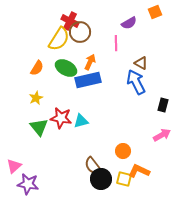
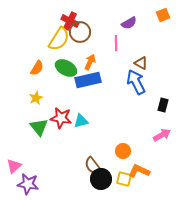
orange square: moved 8 px right, 3 px down
